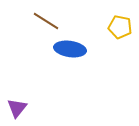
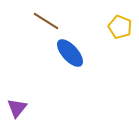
yellow pentagon: rotated 10 degrees clockwise
blue ellipse: moved 4 px down; rotated 40 degrees clockwise
